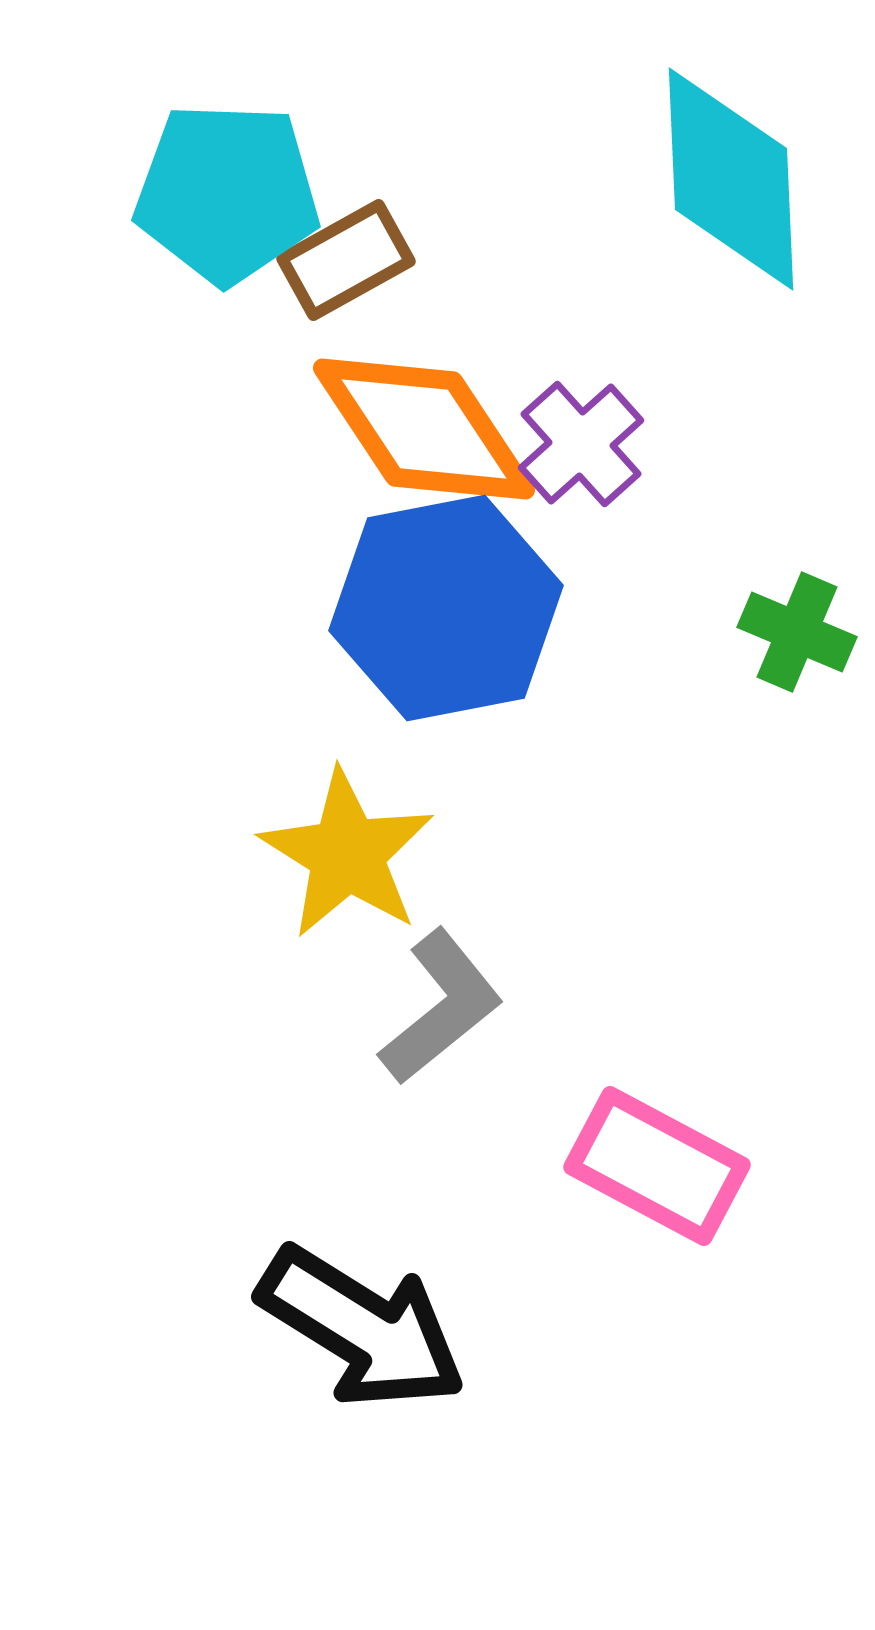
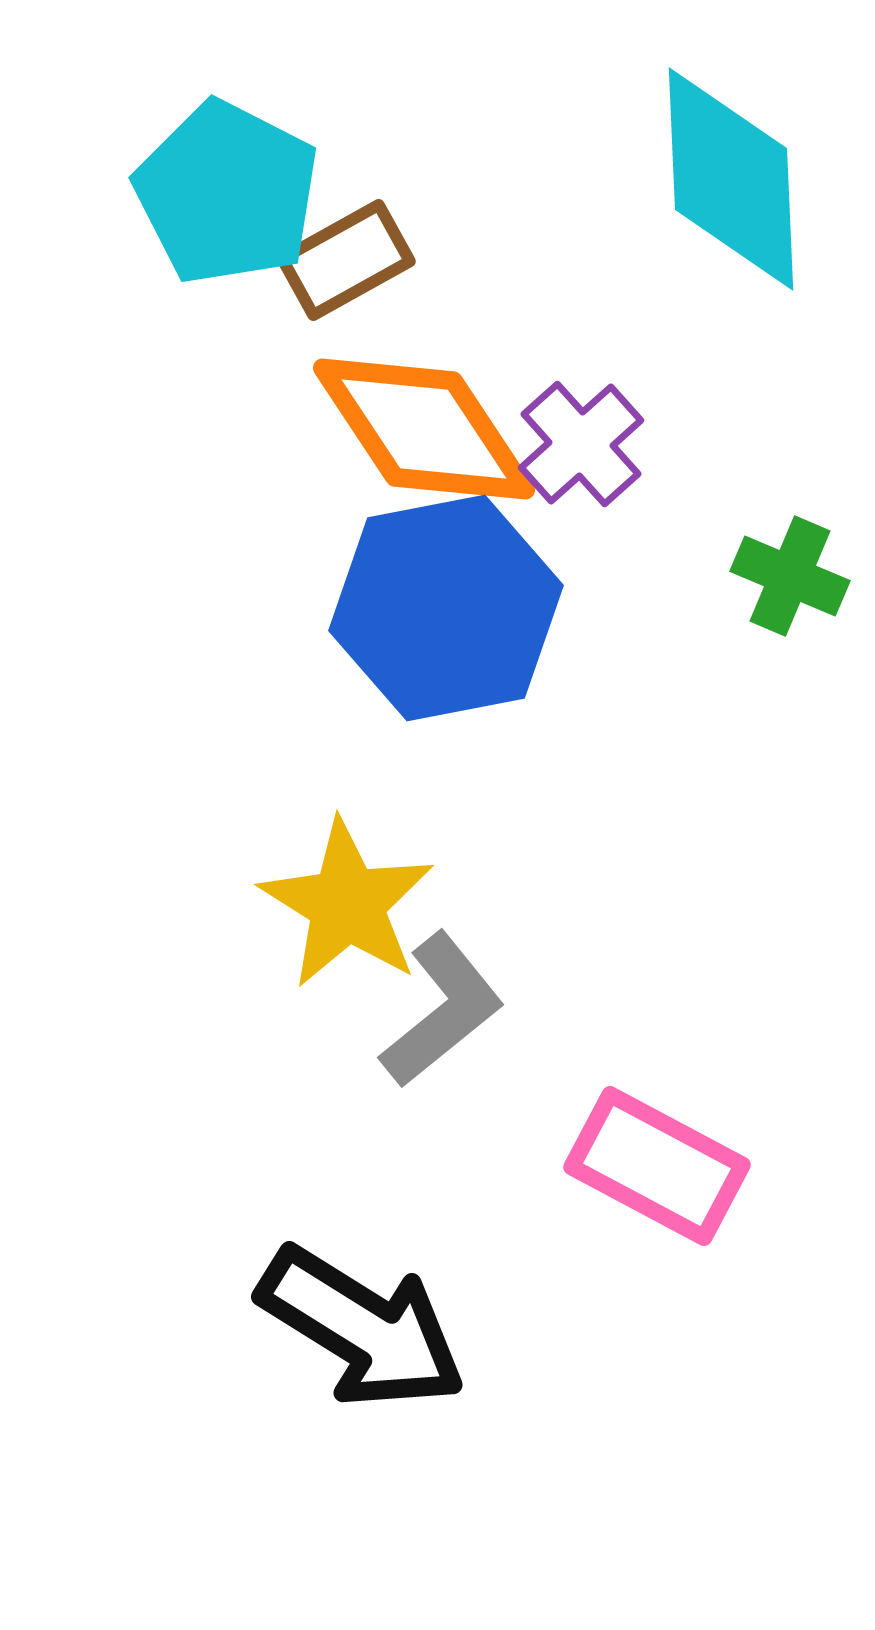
cyan pentagon: rotated 25 degrees clockwise
green cross: moved 7 px left, 56 px up
yellow star: moved 50 px down
gray L-shape: moved 1 px right, 3 px down
